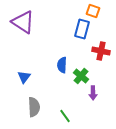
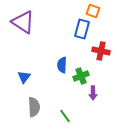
green cross: rotated 28 degrees clockwise
